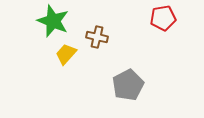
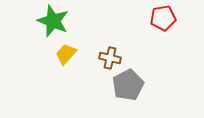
brown cross: moved 13 px right, 21 px down
